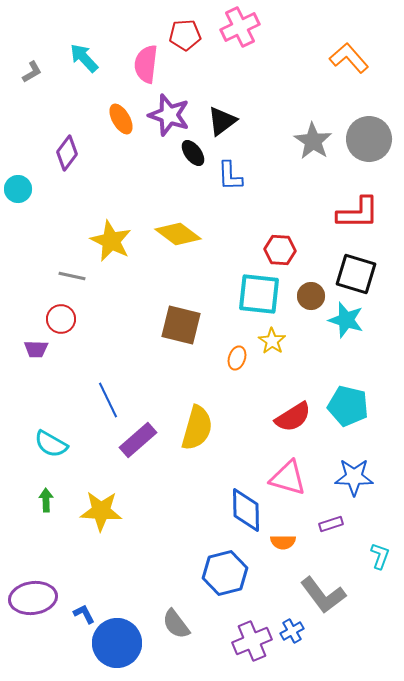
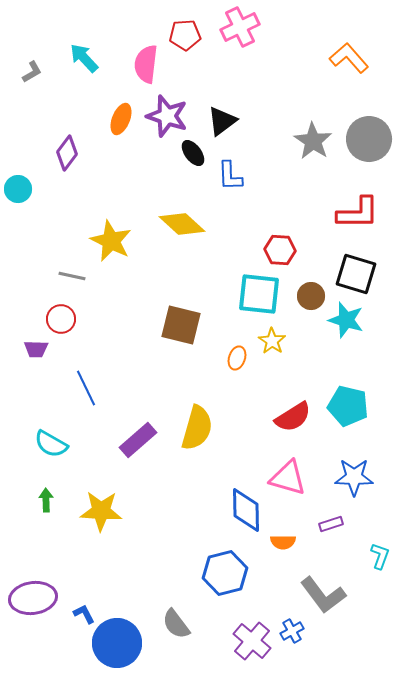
purple star at (169, 115): moved 2 px left, 1 px down
orange ellipse at (121, 119): rotated 52 degrees clockwise
yellow diamond at (178, 234): moved 4 px right, 10 px up; rotated 6 degrees clockwise
blue line at (108, 400): moved 22 px left, 12 px up
purple cross at (252, 641): rotated 27 degrees counterclockwise
